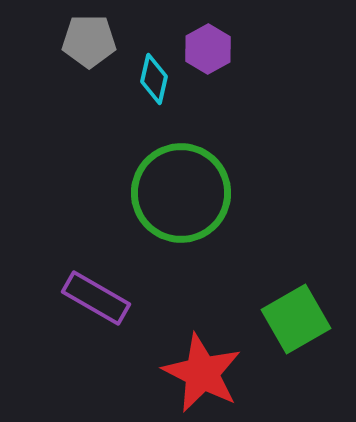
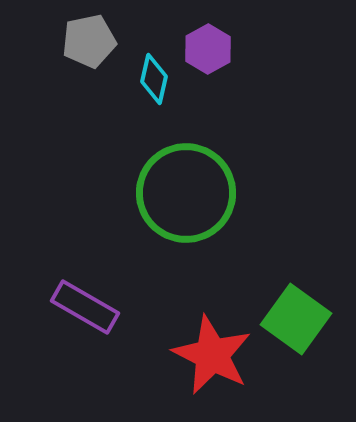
gray pentagon: rotated 12 degrees counterclockwise
green circle: moved 5 px right
purple rectangle: moved 11 px left, 9 px down
green square: rotated 24 degrees counterclockwise
red star: moved 10 px right, 18 px up
